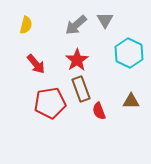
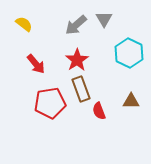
gray triangle: moved 1 px left, 1 px up
yellow semicircle: moved 2 px left, 1 px up; rotated 66 degrees counterclockwise
